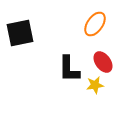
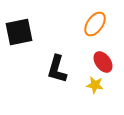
black square: moved 1 px left, 1 px up
black L-shape: moved 12 px left; rotated 16 degrees clockwise
yellow star: rotated 18 degrees clockwise
